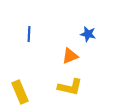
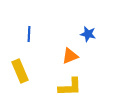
yellow L-shape: rotated 15 degrees counterclockwise
yellow rectangle: moved 21 px up
